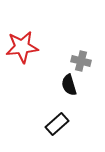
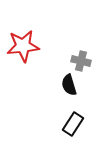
red star: moved 1 px right, 1 px up
black rectangle: moved 16 px right; rotated 15 degrees counterclockwise
